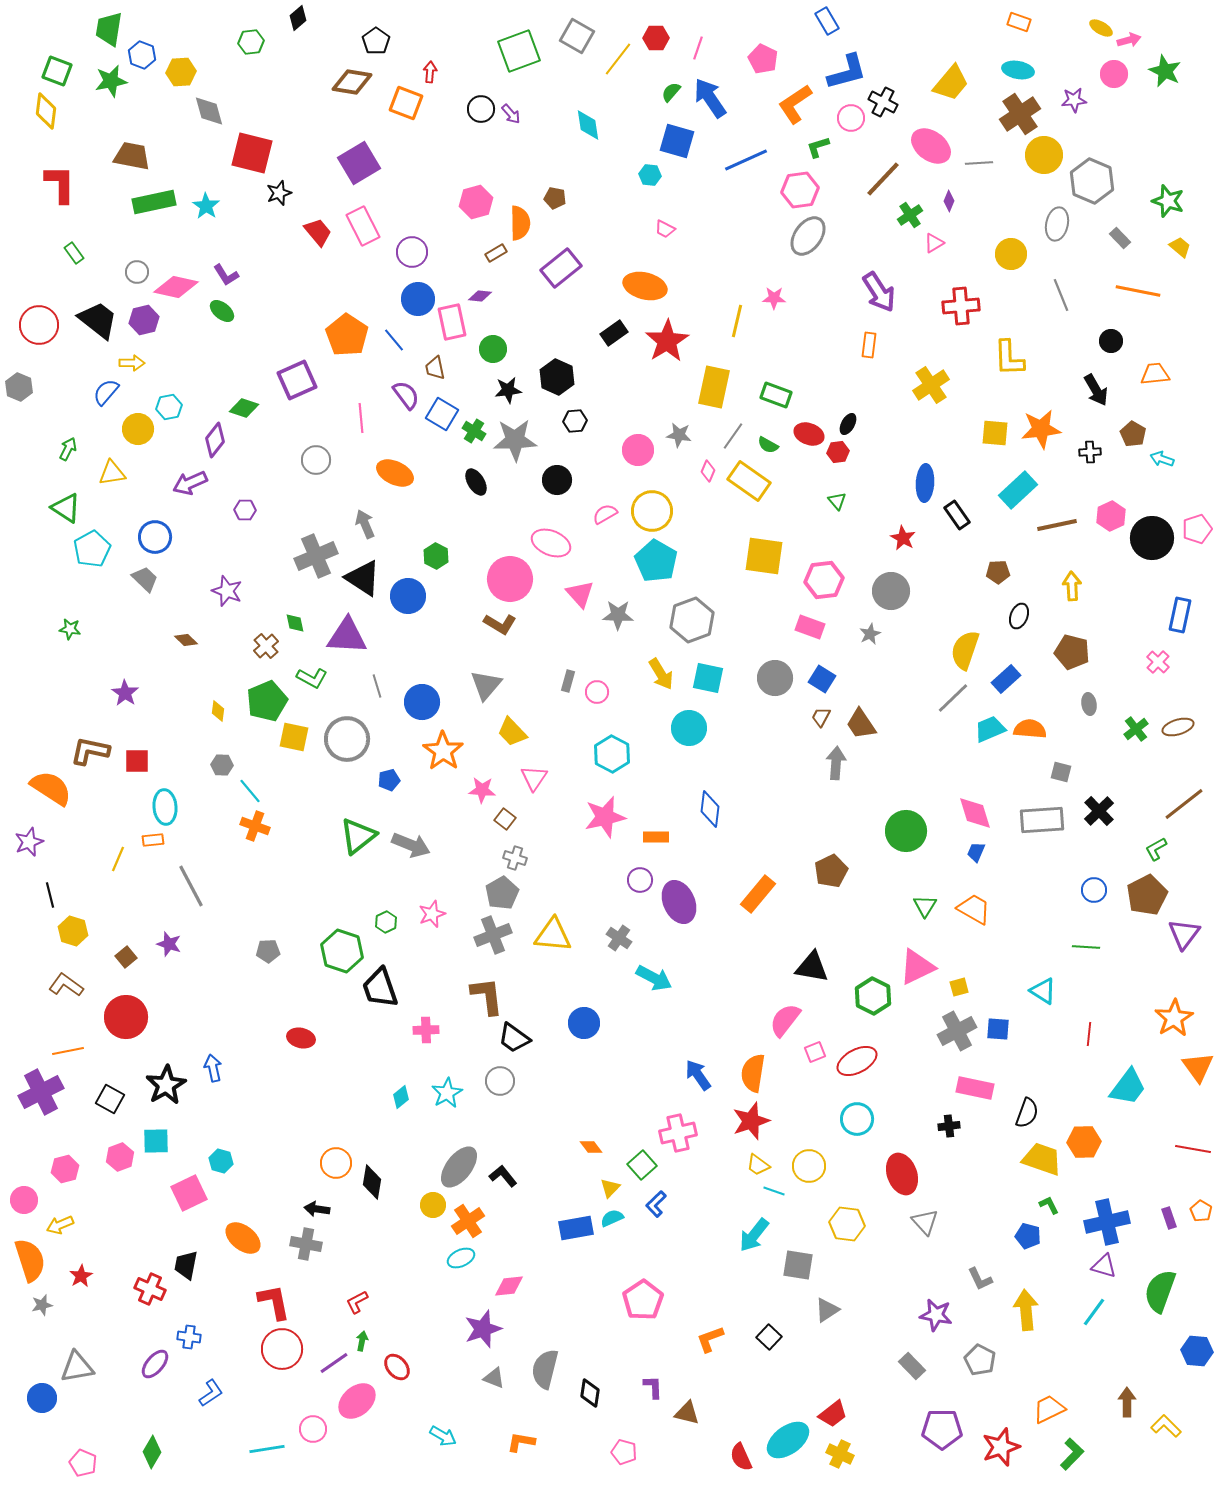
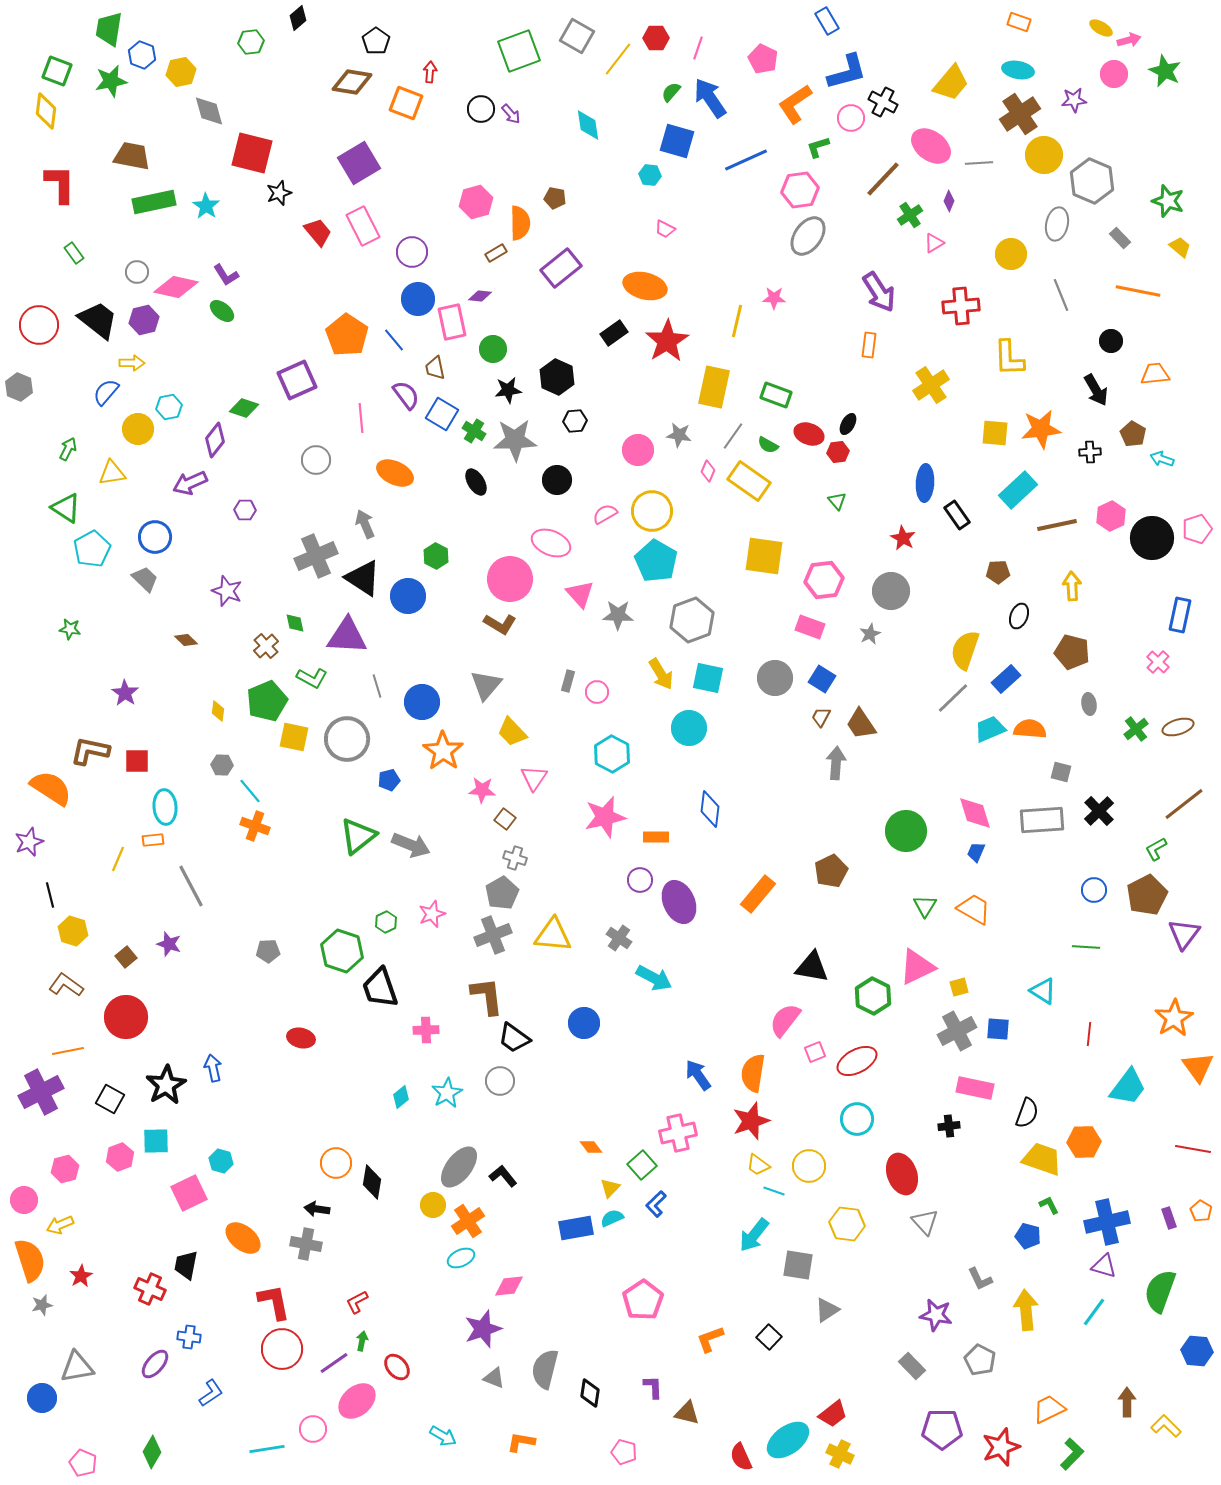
yellow hexagon at (181, 72): rotated 8 degrees counterclockwise
